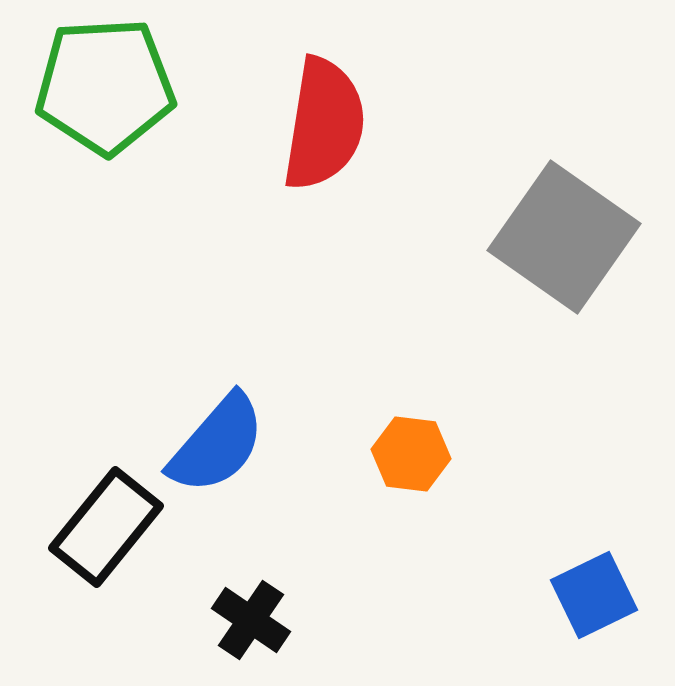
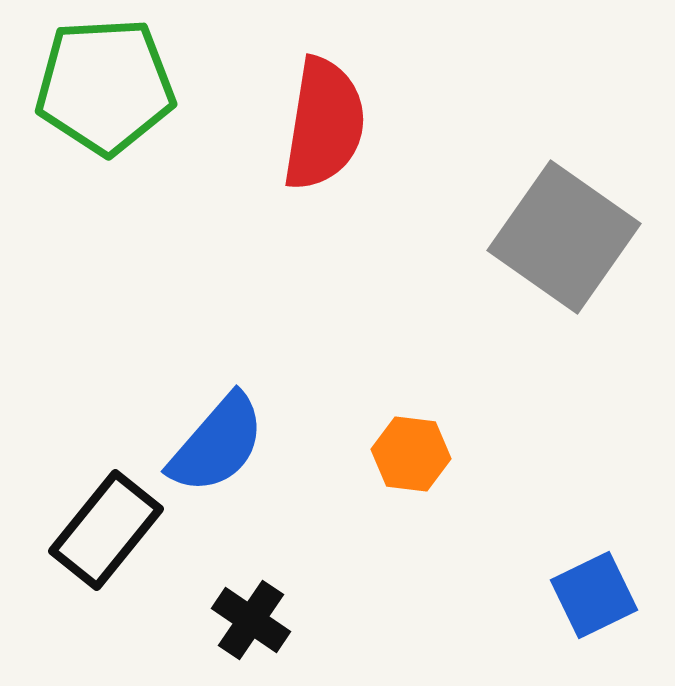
black rectangle: moved 3 px down
